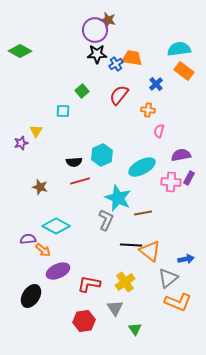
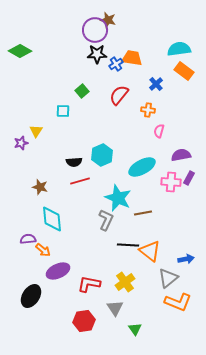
cyan diamond at (56, 226): moved 4 px left, 7 px up; rotated 56 degrees clockwise
black line at (131, 245): moved 3 px left
